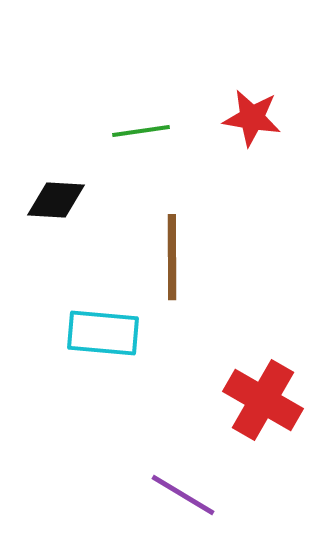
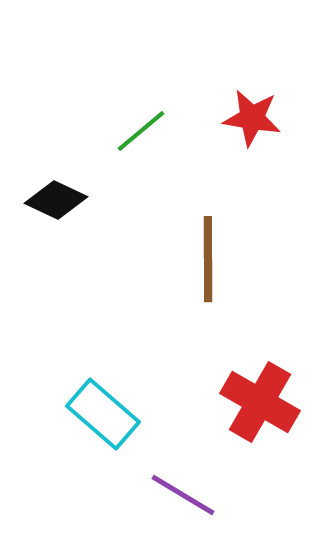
green line: rotated 32 degrees counterclockwise
black diamond: rotated 22 degrees clockwise
brown line: moved 36 px right, 2 px down
cyan rectangle: moved 81 px down; rotated 36 degrees clockwise
red cross: moved 3 px left, 2 px down
